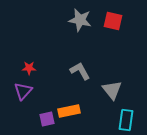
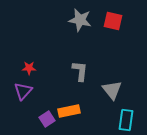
gray L-shape: rotated 35 degrees clockwise
purple square: rotated 21 degrees counterclockwise
